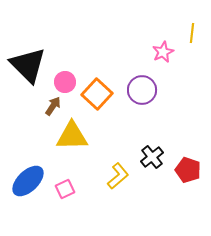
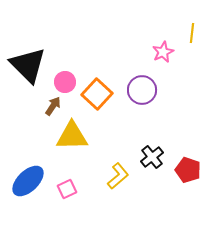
pink square: moved 2 px right
